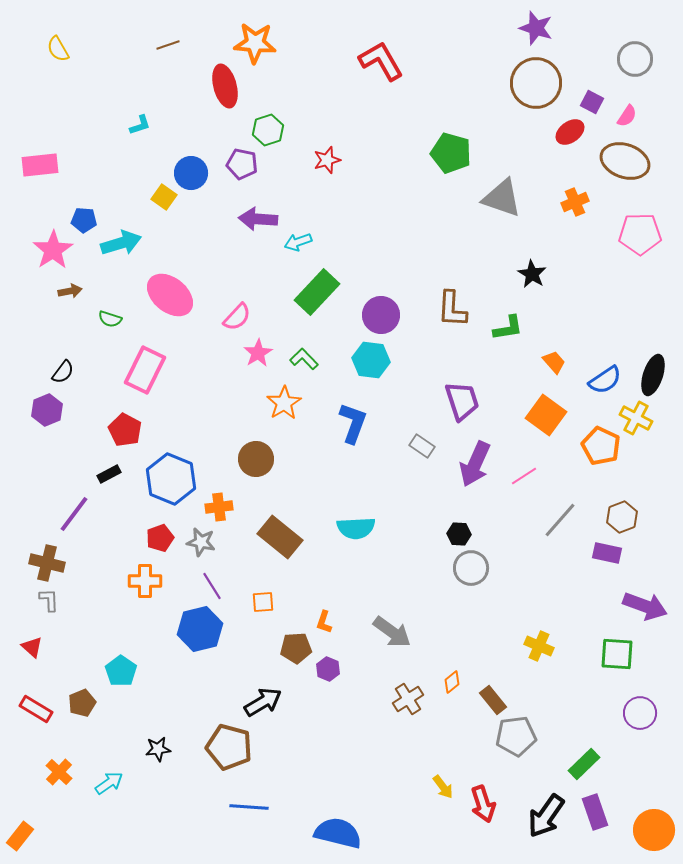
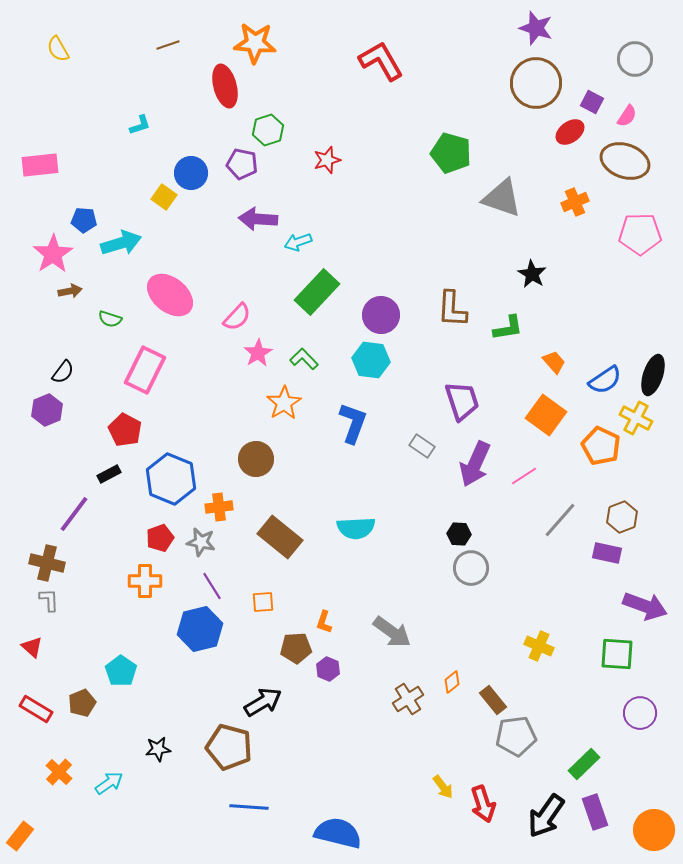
pink star at (53, 250): moved 4 px down
